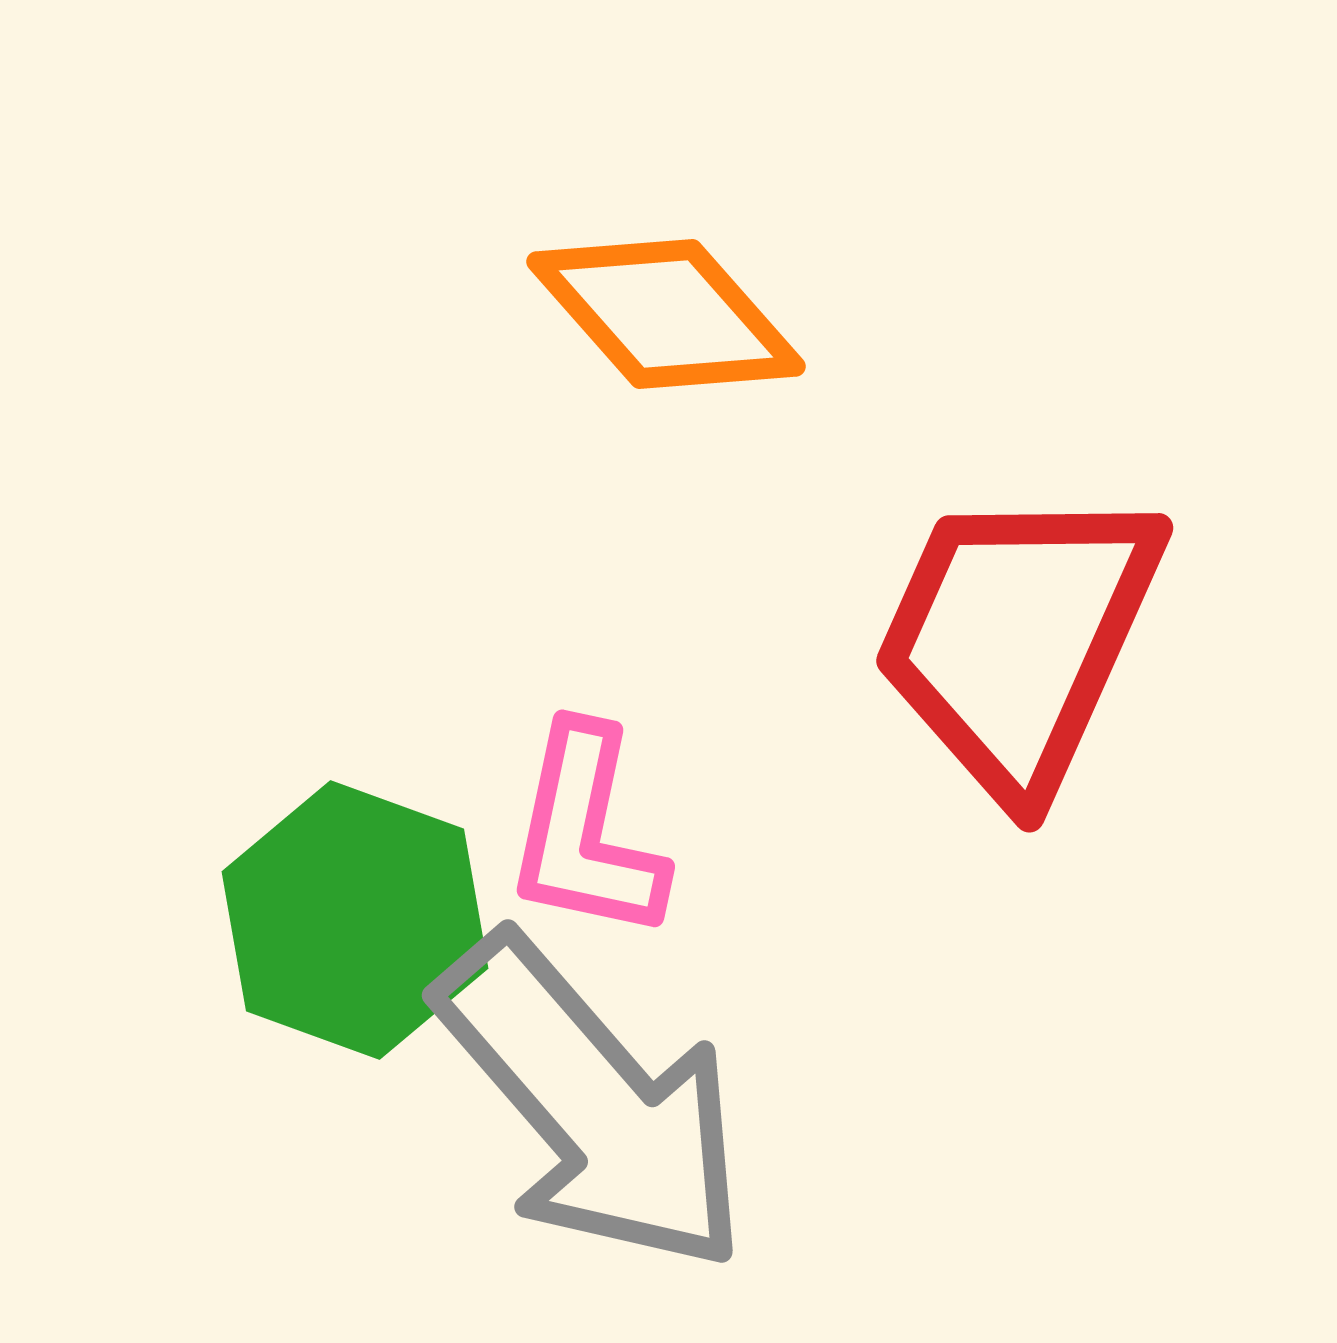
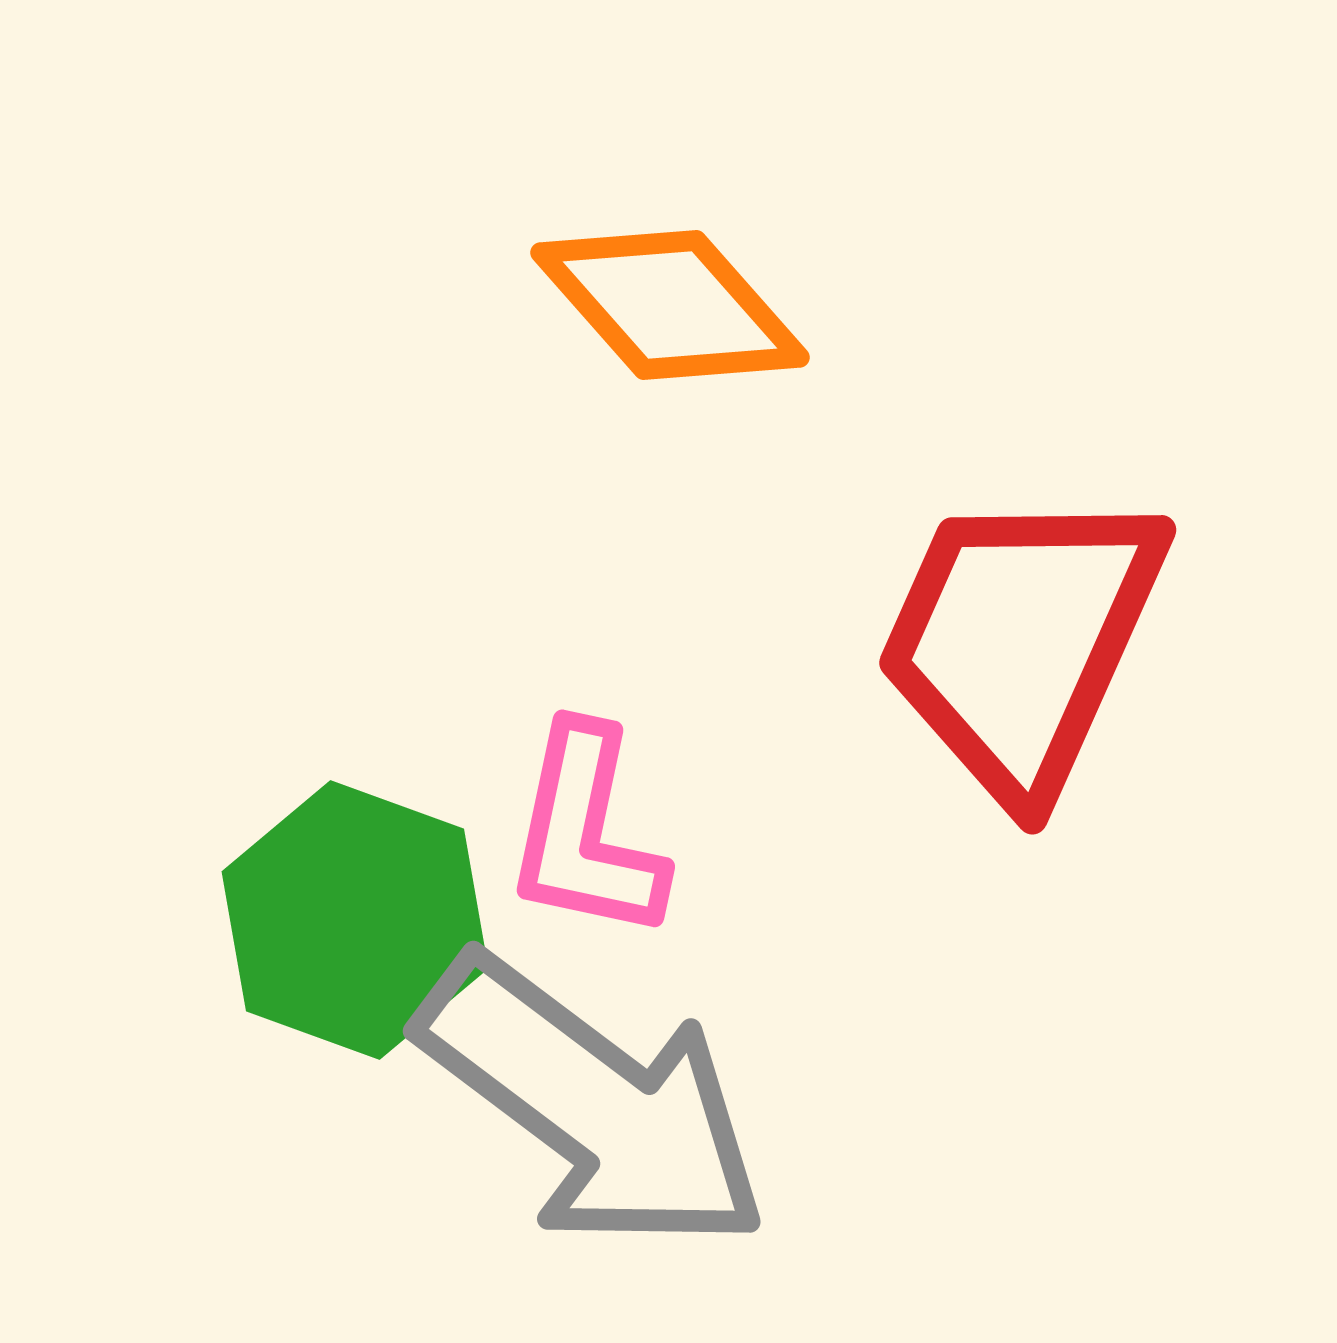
orange diamond: moved 4 px right, 9 px up
red trapezoid: moved 3 px right, 2 px down
gray arrow: rotated 12 degrees counterclockwise
